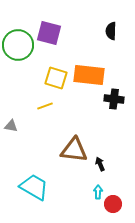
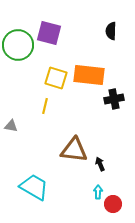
black cross: rotated 18 degrees counterclockwise
yellow line: rotated 56 degrees counterclockwise
